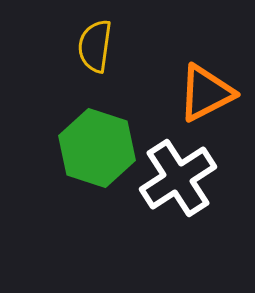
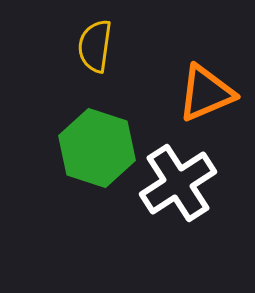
orange triangle: rotated 4 degrees clockwise
white cross: moved 5 px down
